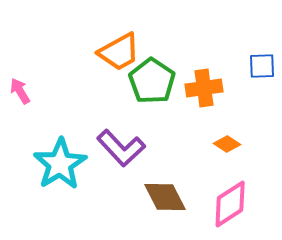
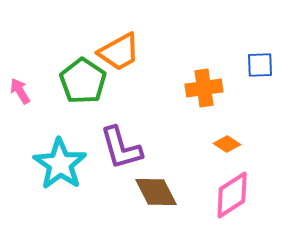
blue square: moved 2 px left, 1 px up
green pentagon: moved 69 px left
purple L-shape: rotated 27 degrees clockwise
cyan star: rotated 6 degrees counterclockwise
brown diamond: moved 9 px left, 5 px up
pink diamond: moved 2 px right, 9 px up
